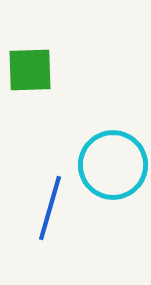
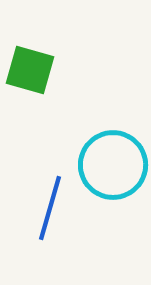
green square: rotated 18 degrees clockwise
